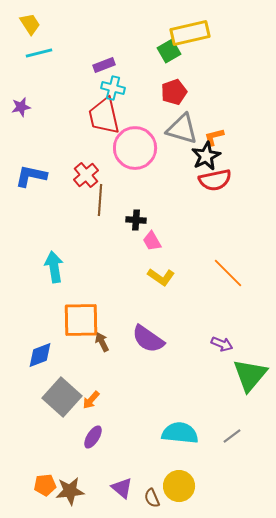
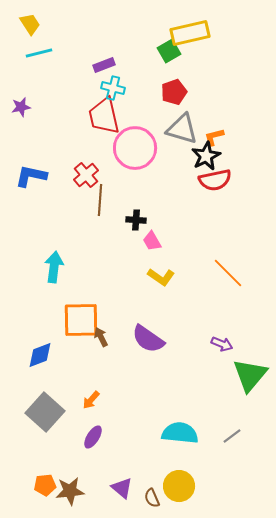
cyan arrow: rotated 16 degrees clockwise
brown arrow: moved 1 px left, 5 px up
gray square: moved 17 px left, 15 px down
